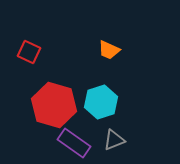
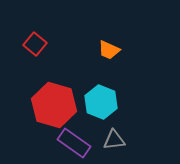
red square: moved 6 px right, 8 px up; rotated 15 degrees clockwise
cyan hexagon: rotated 20 degrees counterclockwise
gray triangle: rotated 15 degrees clockwise
